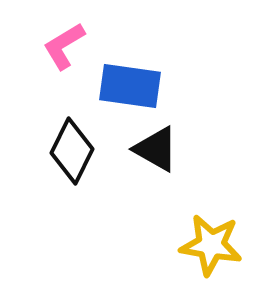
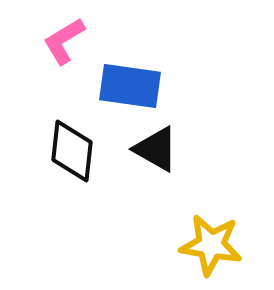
pink L-shape: moved 5 px up
black diamond: rotated 20 degrees counterclockwise
